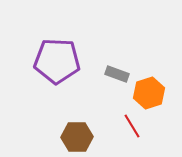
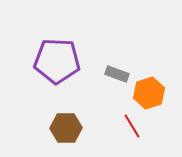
brown hexagon: moved 11 px left, 9 px up
